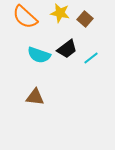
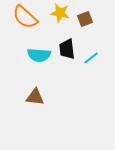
brown square: rotated 28 degrees clockwise
black trapezoid: rotated 120 degrees clockwise
cyan semicircle: rotated 15 degrees counterclockwise
